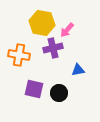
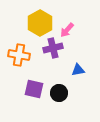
yellow hexagon: moved 2 px left; rotated 20 degrees clockwise
